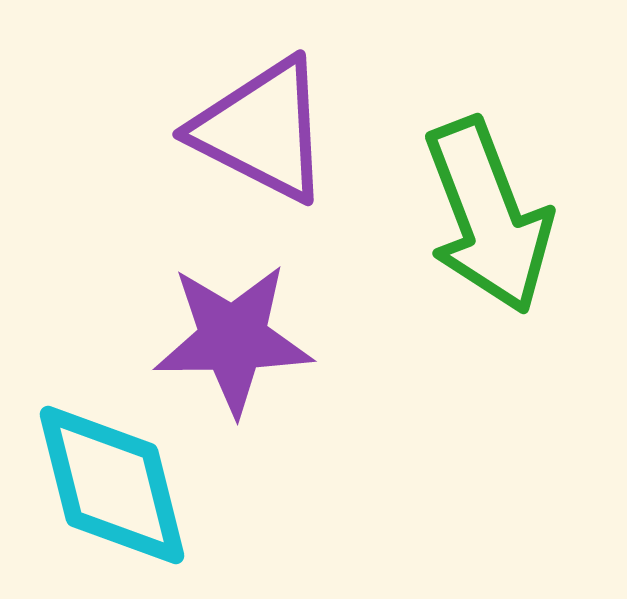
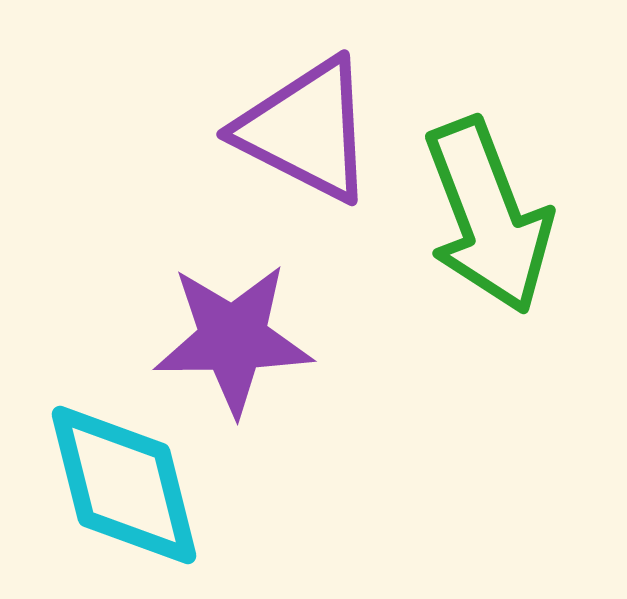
purple triangle: moved 44 px right
cyan diamond: moved 12 px right
